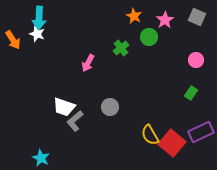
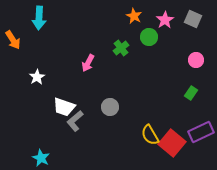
gray square: moved 4 px left, 2 px down
white star: moved 43 px down; rotated 21 degrees clockwise
